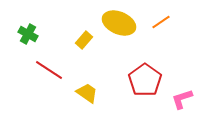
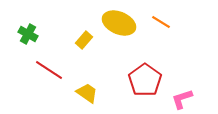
orange line: rotated 66 degrees clockwise
